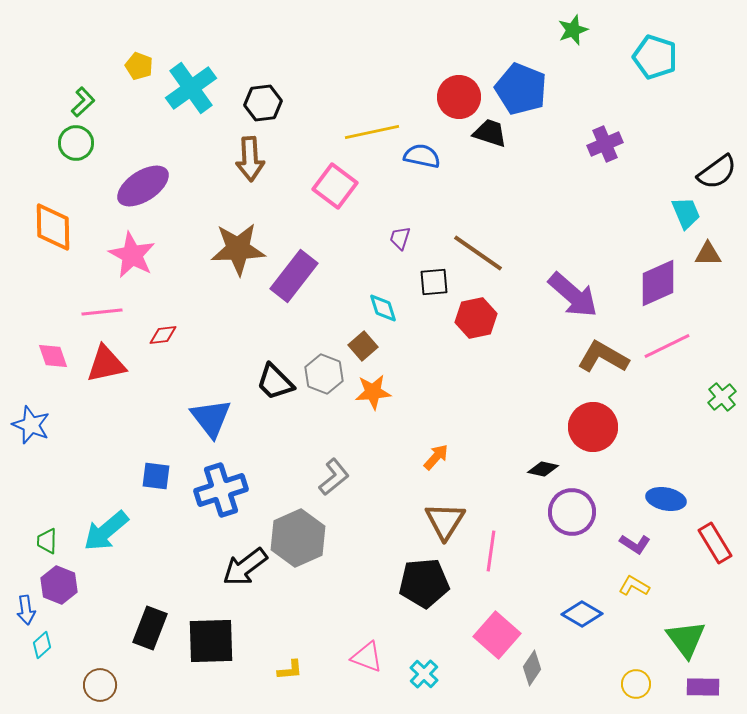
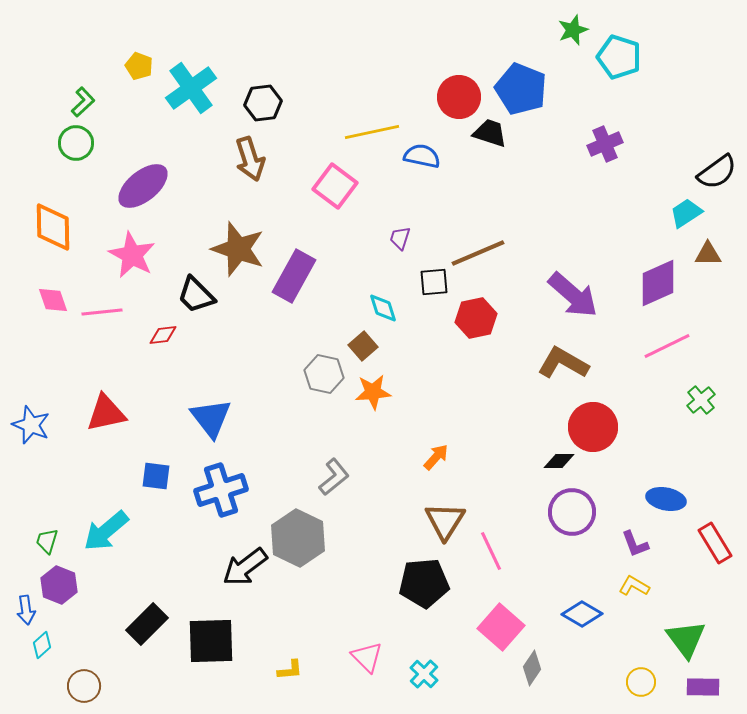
cyan pentagon at (655, 57): moved 36 px left
brown arrow at (250, 159): rotated 15 degrees counterclockwise
purple ellipse at (143, 186): rotated 6 degrees counterclockwise
cyan trapezoid at (686, 213): rotated 100 degrees counterclockwise
brown star at (238, 249): rotated 22 degrees clockwise
brown line at (478, 253): rotated 58 degrees counterclockwise
purple rectangle at (294, 276): rotated 9 degrees counterclockwise
pink diamond at (53, 356): moved 56 px up
brown L-shape at (603, 357): moved 40 px left, 6 px down
red triangle at (106, 364): moved 49 px down
gray hexagon at (324, 374): rotated 9 degrees counterclockwise
black trapezoid at (275, 382): moved 79 px left, 87 px up
green cross at (722, 397): moved 21 px left, 3 px down
black diamond at (543, 469): moved 16 px right, 8 px up; rotated 12 degrees counterclockwise
gray hexagon at (298, 538): rotated 10 degrees counterclockwise
green trapezoid at (47, 541): rotated 16 degrees clockwise
purple L-shape at (635, 544): rotated 36 degrees clockwise
pink line at (491, 551): rotated 33 degrees counterclockwise
black rectangle at (150, 628): moved 3 px left, 4 px up; rotated 24 degrees clockwise
pink square at (497, 635): moved 4 px right, 8 px up
pink triangle at (367, 657): rotated 24 degrees clockwise
yellow circle at (636, 684): moved 5 px right, 2 px up
brown circle at (100, 685): moved 16 px left, 1 px down
